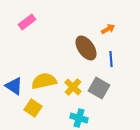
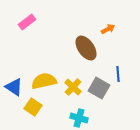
blue line: moved 7 px right, 15 px down
blue triangle: moved 1 px down
yellow square: moved 1 px up
